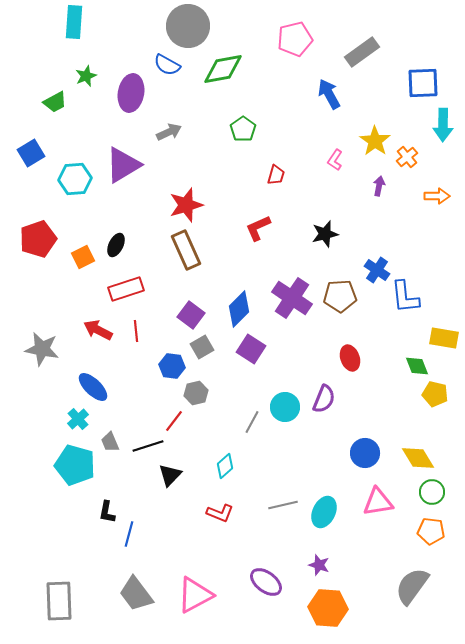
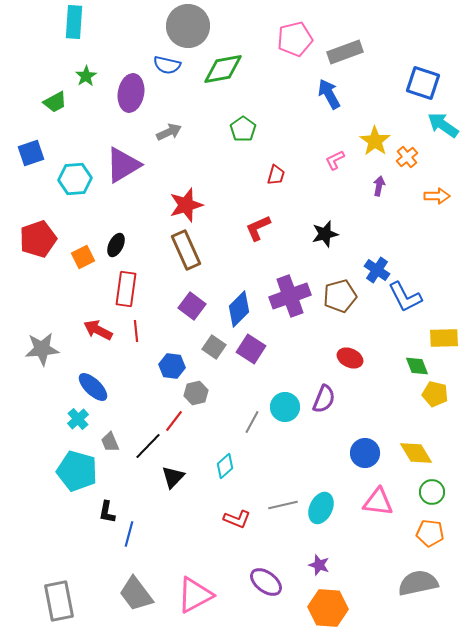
gray rectangle at (362, 52): moved 17 px left; rotated 16 degrees clockwise
blue semicircle at (167, 65): rotated 16 degrees counterclockwise
green star at (86, 76): rotated 10 degrees counterclockwise
blue square at (423, 83): rotated 20 degrees clockwise
cyan arrow at (443, 125): rotated 124 degrees clockwise
blue square at (31, 153): rotated 12 degrees clockwise
pink L-shape at (335, 160): rotated 30 degrees clockwise
red rectangle at (126, 289): rotated 64 degrees counterclockwise
brown pentagon at (340, 296): rotated 12 degrees counterclockwise
blue L-shape at (405, 297): rotated 21 degrees counterclockwise
purple cross at (292, 298): moved 2 px left, 2 px up; rotated 36 degrees clockwise
purple square at (191, 315): moved 1 px right, 9 px up
yellow rectangle at (444, 338): rotated 12 degrees counterclockwise
gray square at (202, 347): moved 12 px right; rotated 25 degrees counterclockwise
gray star at (42, 349): rotated 16 degrees counterclockwise
red ellipse at (350, 358): rotated 45 degrees counterclockwise
black line at (148, 446): rotated 28 degrees counterclockwise
yellow diamond at (418, 458): moved 2 px left, 5 px up
cyan pentagon at (75, 465): moved 2 px right, 6 px down
black triangle at (170, 475): moved 3 px right, 2 px down
pink triangle at (378, 502): rotated 16 degrees clockwise
cyan ellipse at (324, 512): moved 3 px left, 4 px up
red L-shape at (220, 513): moved 17 px right, 6 px down
orange pentagon at (431, 531): moved 1 px left, 2 px down
gray semicircle at (412, 586): moved 6 px right, 3 px up; rotated 42 degrees clockwise
gray rectangle at (59, 601): rotated 9 degrees counterclockwise
